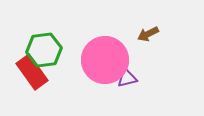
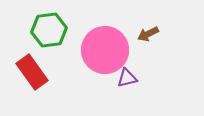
green hexagon: moved 5 px right, 20 px up
pink circle: moved 10 px up
